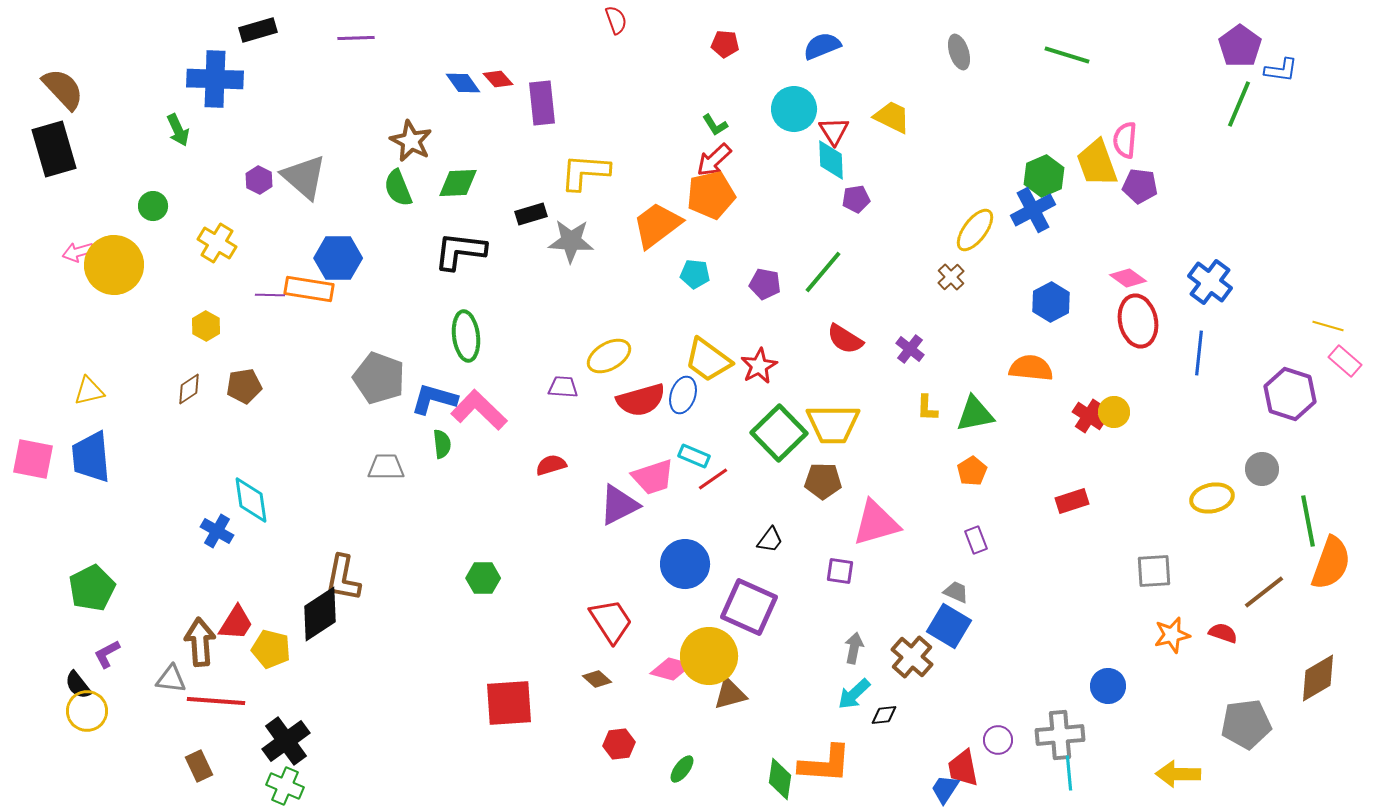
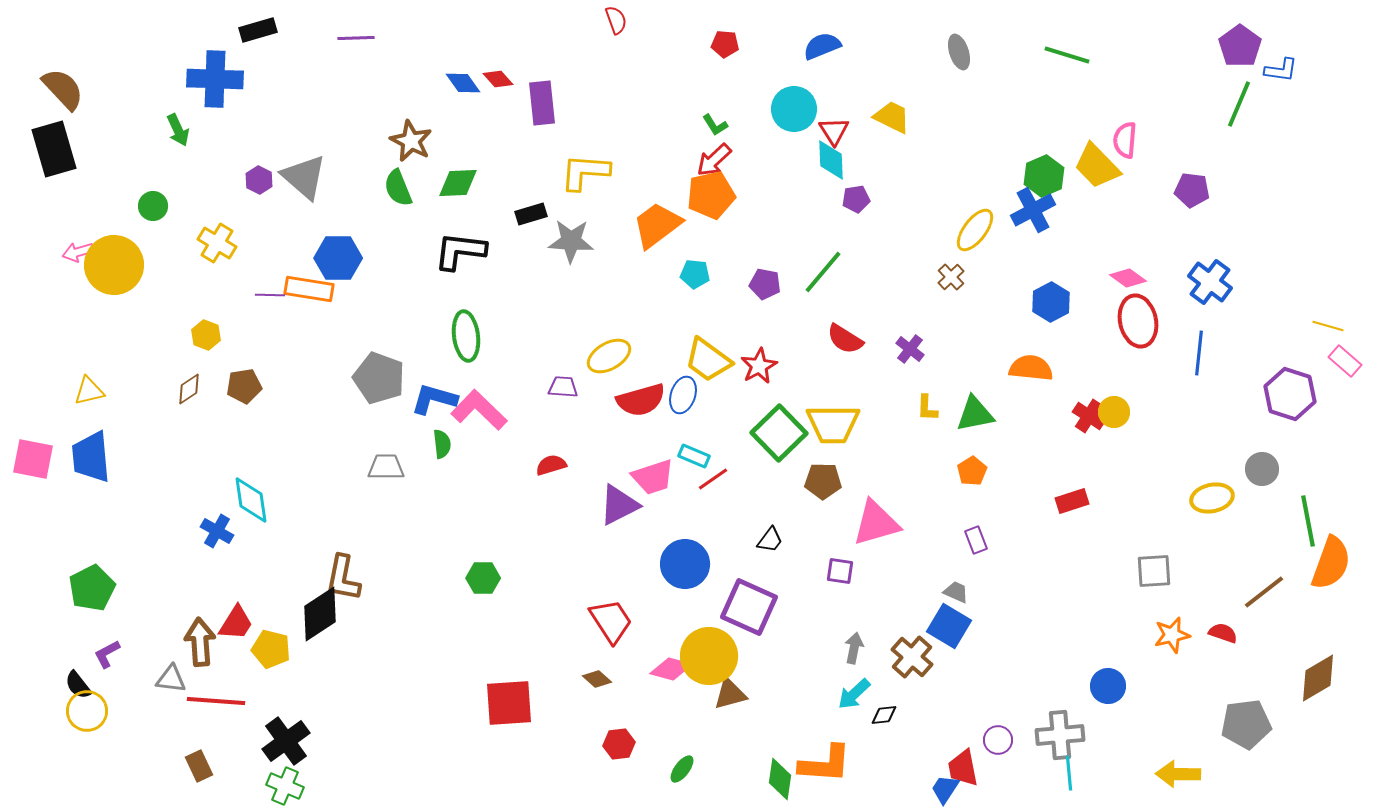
yellow trapezoid at (1097, 163): moved 3 px down; rotated 24 degrees counterclockwise
purple pentagon at (1140, 186): moved 52 px right, 4 px down
yellow hexagon at (206, 326): moved 9 px down; rotated 8 degrees counterclockwise
